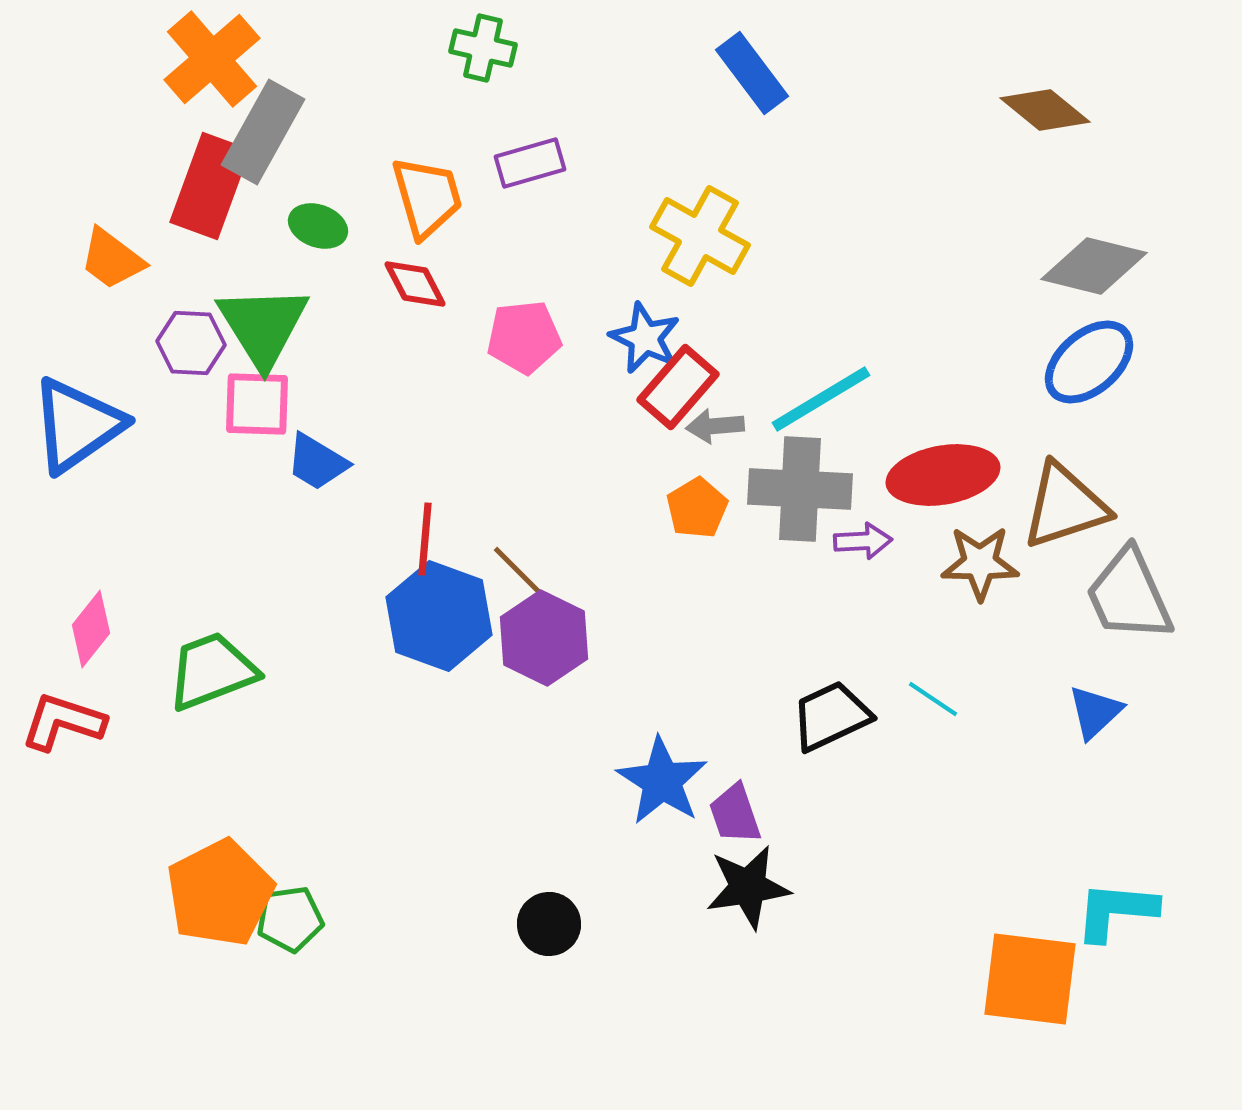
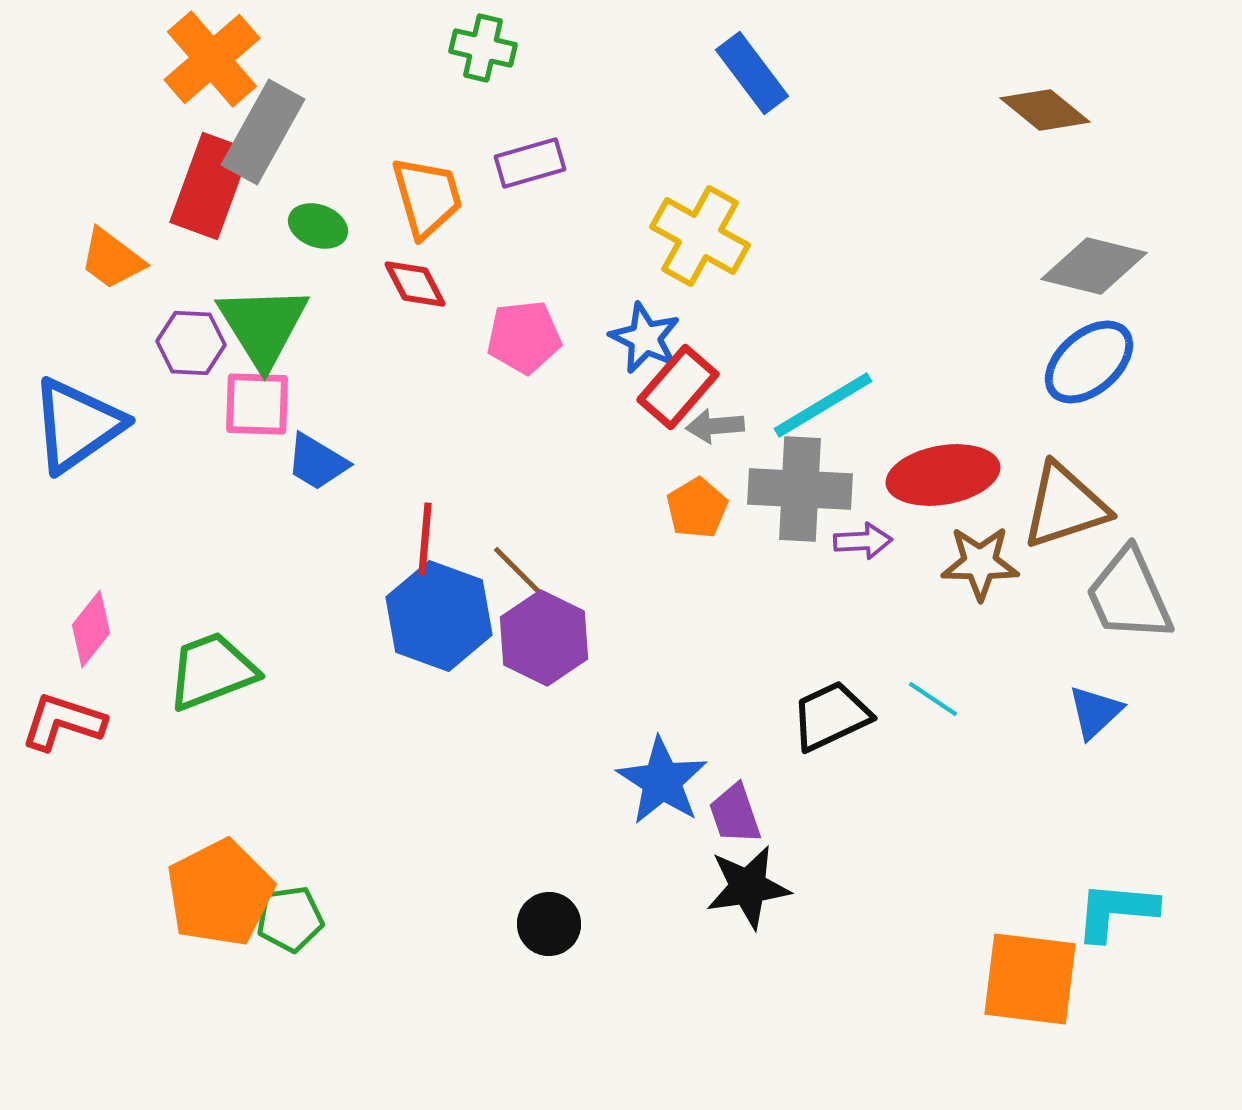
cyan line at (821, 399): moved 2 px right, 6 px down
